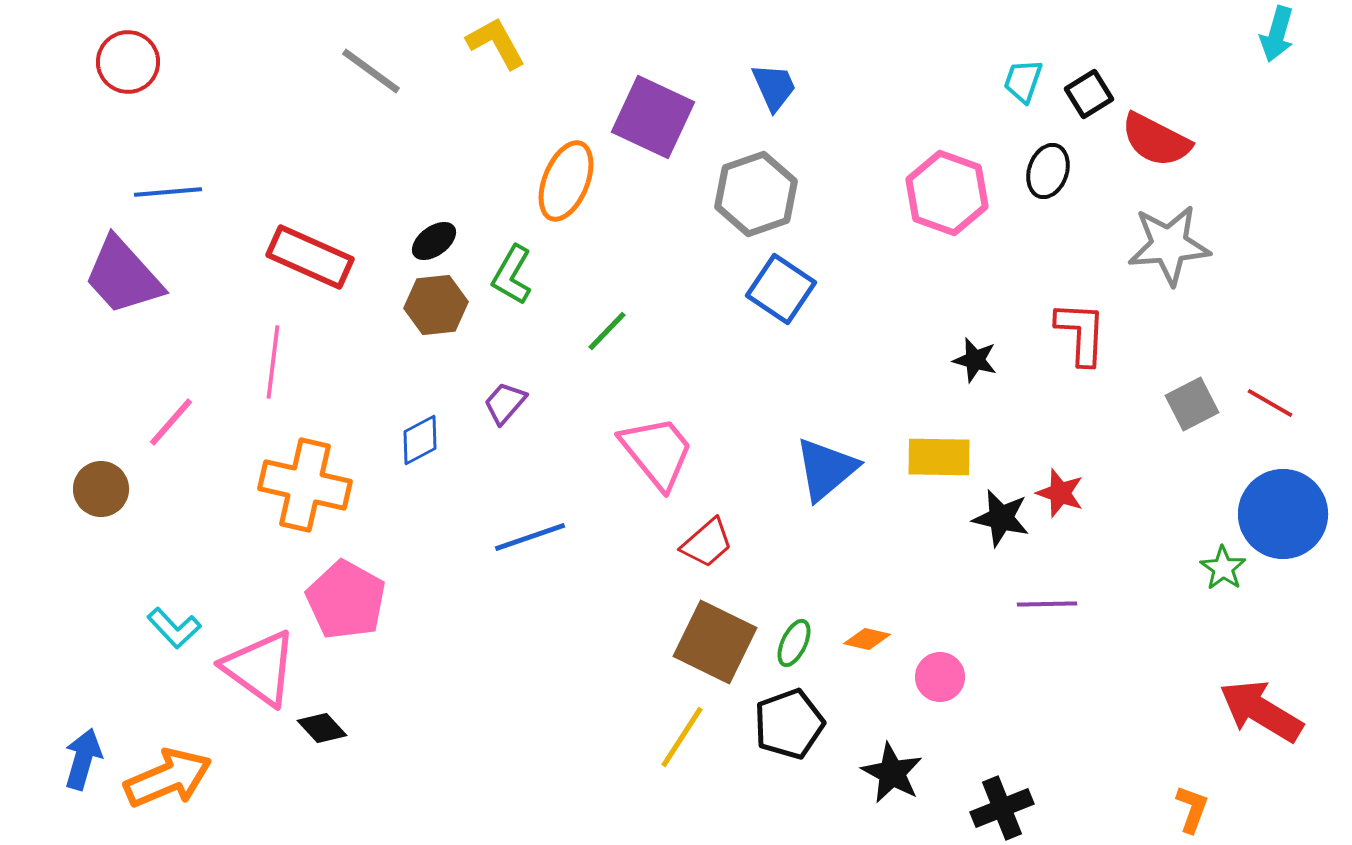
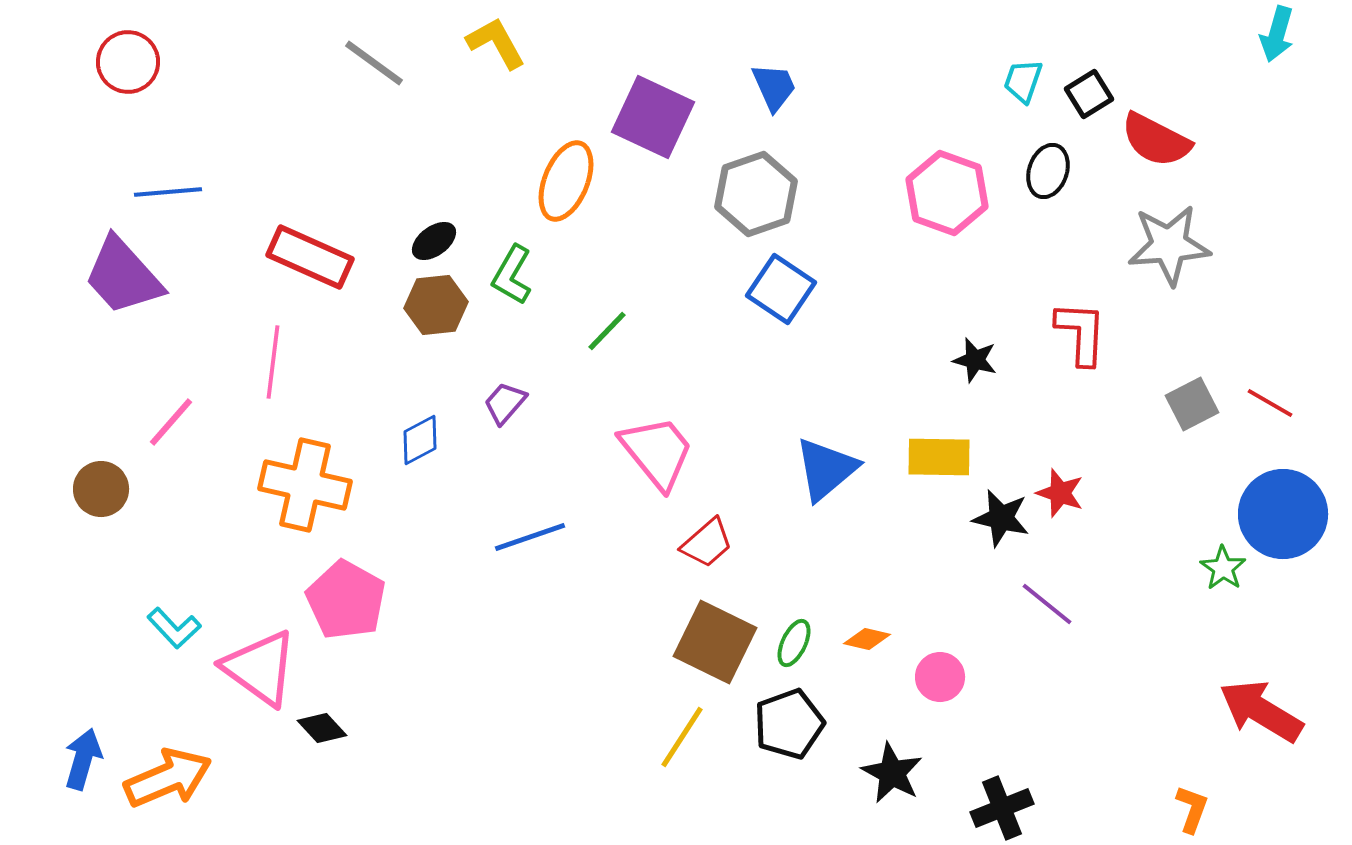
gray line at (371, 71): moved 3 px right, 8 px up
purple line at (1047, 604): rotated 40 degrees clockwise
